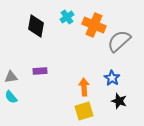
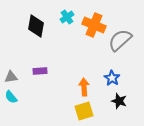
gray semicircle: moved 1 px right, 1 px up
